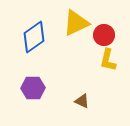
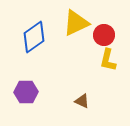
purple hexagon: moved 7 px left, 4 px down
